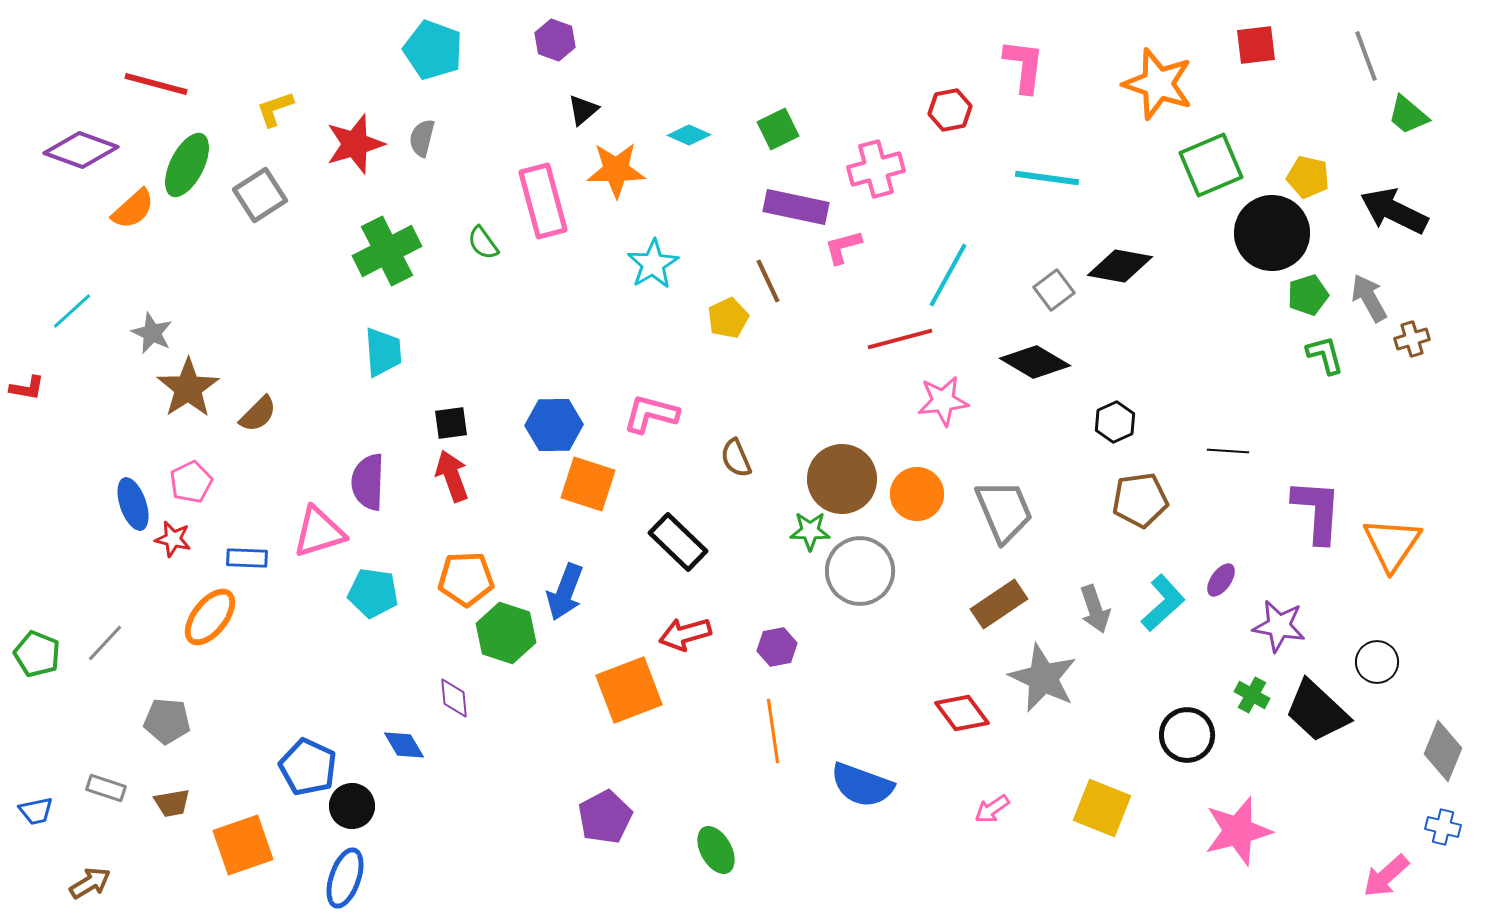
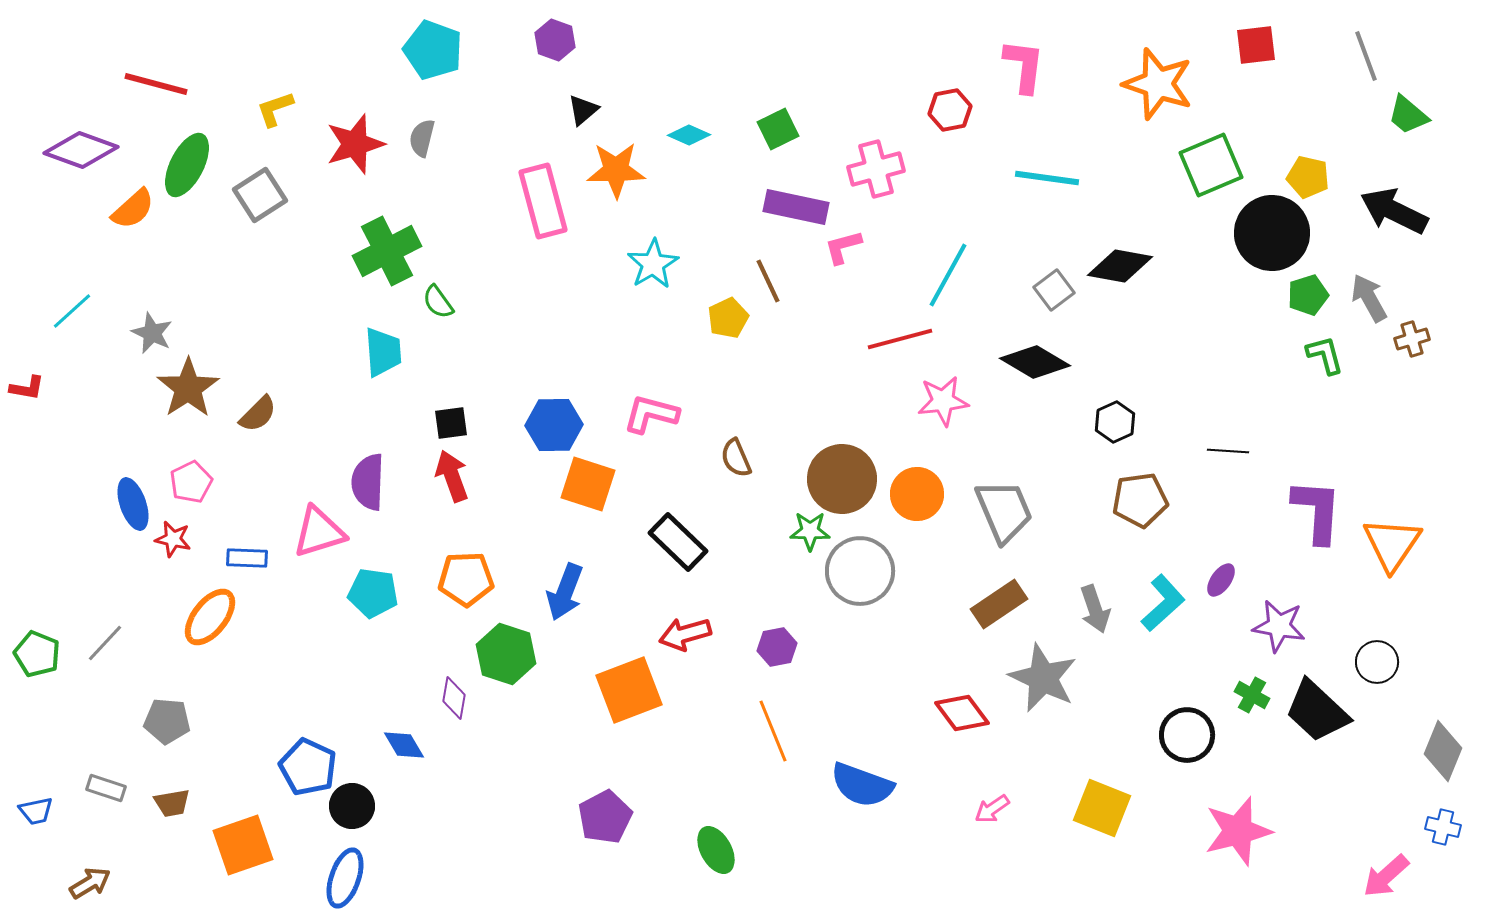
green semicircle at (483, 243): moved 45 px left, 59 px down
green hexagon at (506, 633): moved 21 px down
purple diamond at (454, 698): rotated 15 degrees clockwise
orange line at (773, 731): rotated 14 degrees counterclockwise
